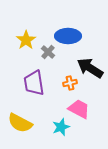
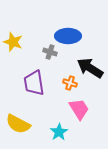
yellow star: moved 13 px left, 2 px down; rotated 18 degrees counterclockwise
gray cross: moved 2 px right; rotated 24 degrees counterclockwise
orange cross: rotated 32 degrees clockwise
pink trapezoid: rotated 30 degrees clockwise
yellow semicircle: moved 2 px left, 1 px down
cyan star: moved 2 px left, 5 px down; rotated 12 degrees counterclockwise
